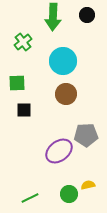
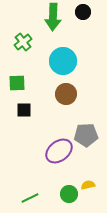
black circle: moved 4 px left, 3 px up
